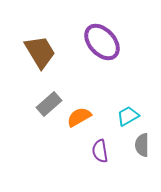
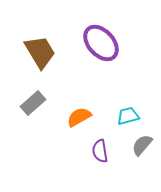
purple ellipse: moved 1 px left, 1 px down
gray rectangle: moved 16 px left, 1 px up
cyan trapezoid: rotated 15 degrees clockwise
gray semicircle: rotated 40 degrees clockwise
